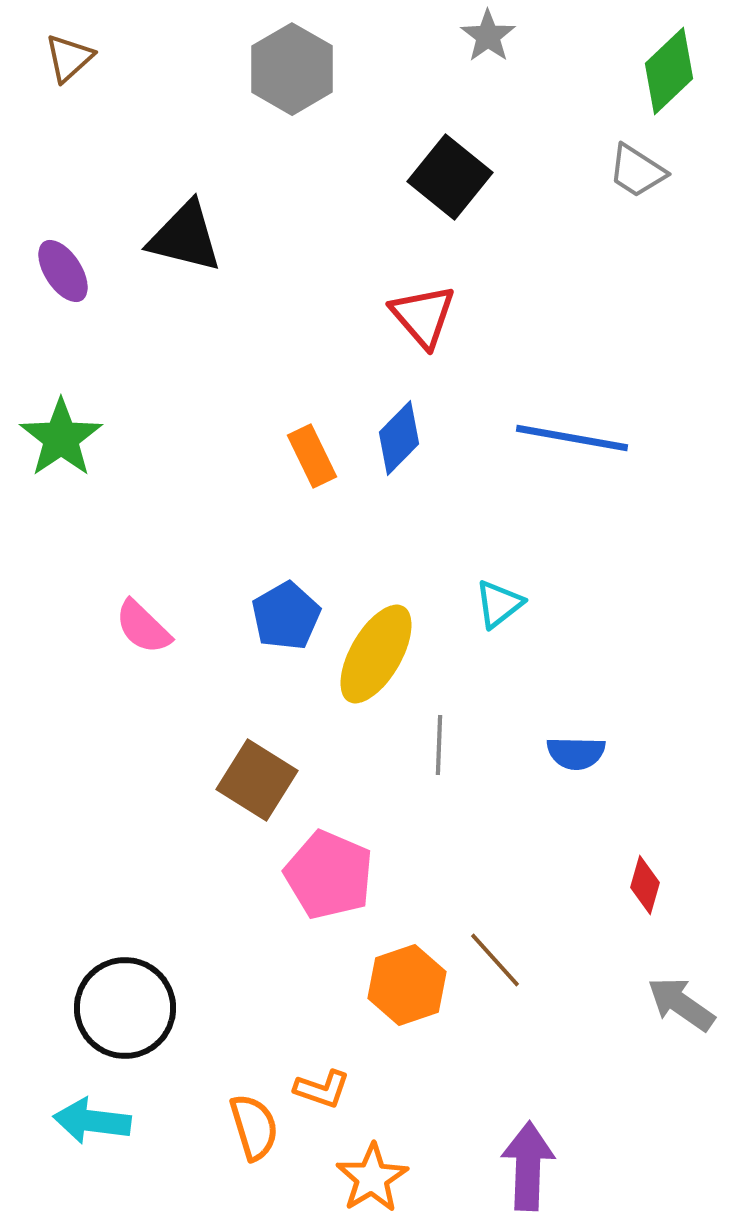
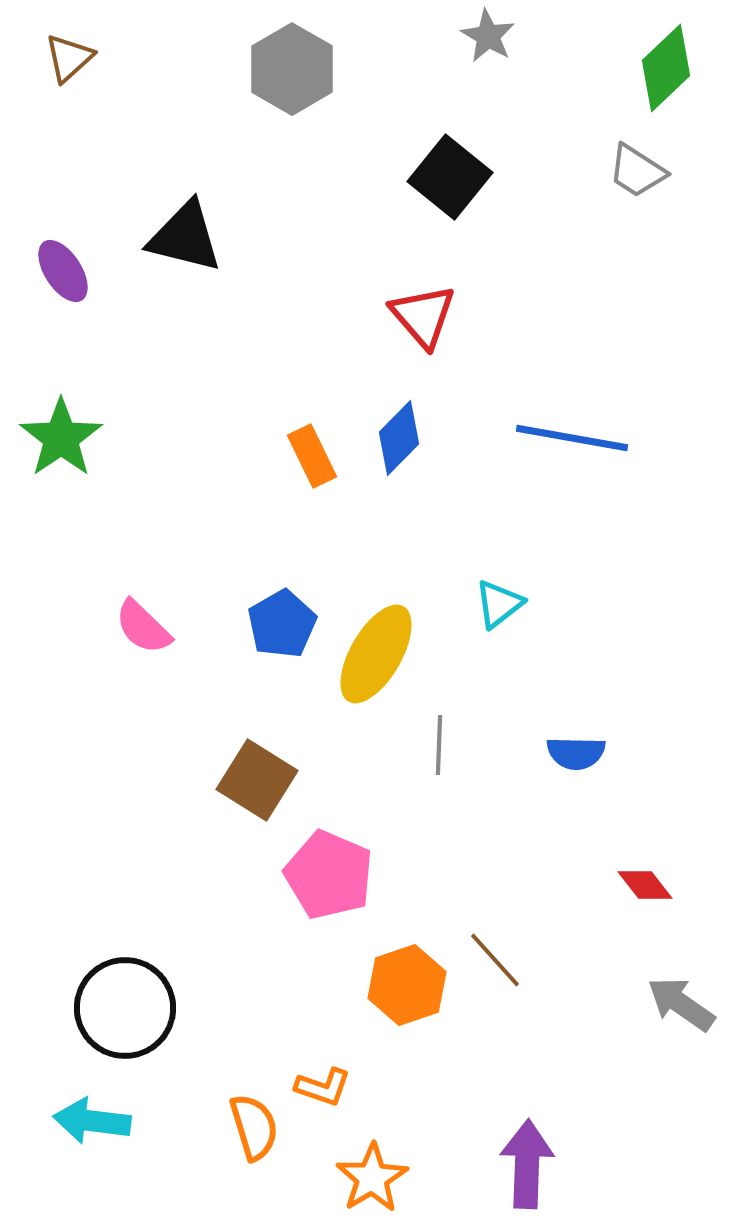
gray star: rotated 6 degrees counterclockwise
green diamond: moved 3 px left, 3 px up
blue pentagon: moved 4 px left, 8 px down
red diamond: rotated 54 degrees counterclockwise
orange L-shape: moved 1 px right, 2 px up
purple arrow: moved 1 px left, 2 px up
